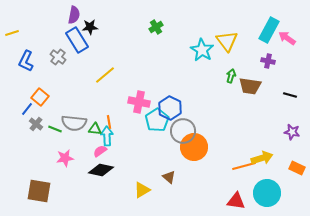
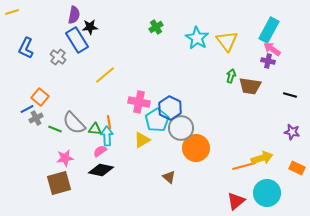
yellow line at (12, 33): moved 21 px up
pink arrow at (287, 38): moved 15 px left, 11 px down
cyan star at (202, 50): moved 5 px left, 12 px up
blue L-shape at (26, 61): moved 13 px up
blue line at (27, 109): rotated 24 degrees clockwise
gray semicircle at (74, 123): rotated 40 degrees clockwise
gray cross at (36, 124): moved 6 px up; rotated 24 degrees clockwise
gray circle at (183, 131): moved 2 px left, 3 px up
orange circle at (194, 147): moved 2 px right, 1 px down
yellow triangle at (142, 190): moved 50 px up
brown square at (39, 191): moved 20 px right, 8 px up; rotated 25 degrees counterclockwise
red triangle at (236, 201): rotated 48 degrees counterclockwise
